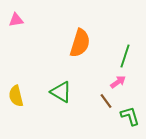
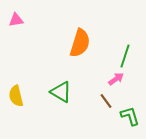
pink arrow: moved 2 px left, 3 px up
